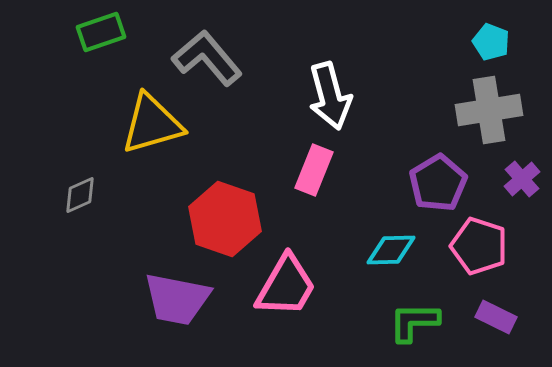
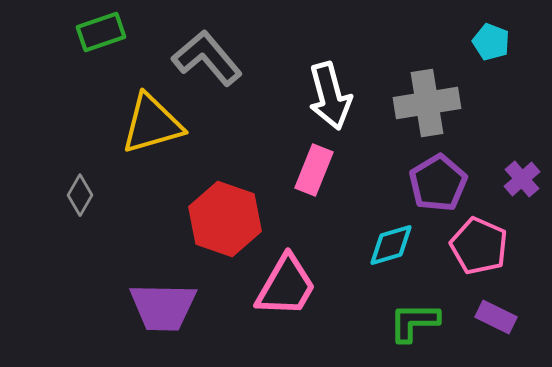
gray cross: moved 62 px left, 7 px up
gray diamond: rotated 36 degrees counterclockwise
pink pentagon: rotated 6 degrees clockwise
cyan diamond: moved 5 px up; rotated 15 degrees counterclockwise
purple trapezoid: moved 14 px left, 8 px down; rotated 10 degrees counterclockwise
